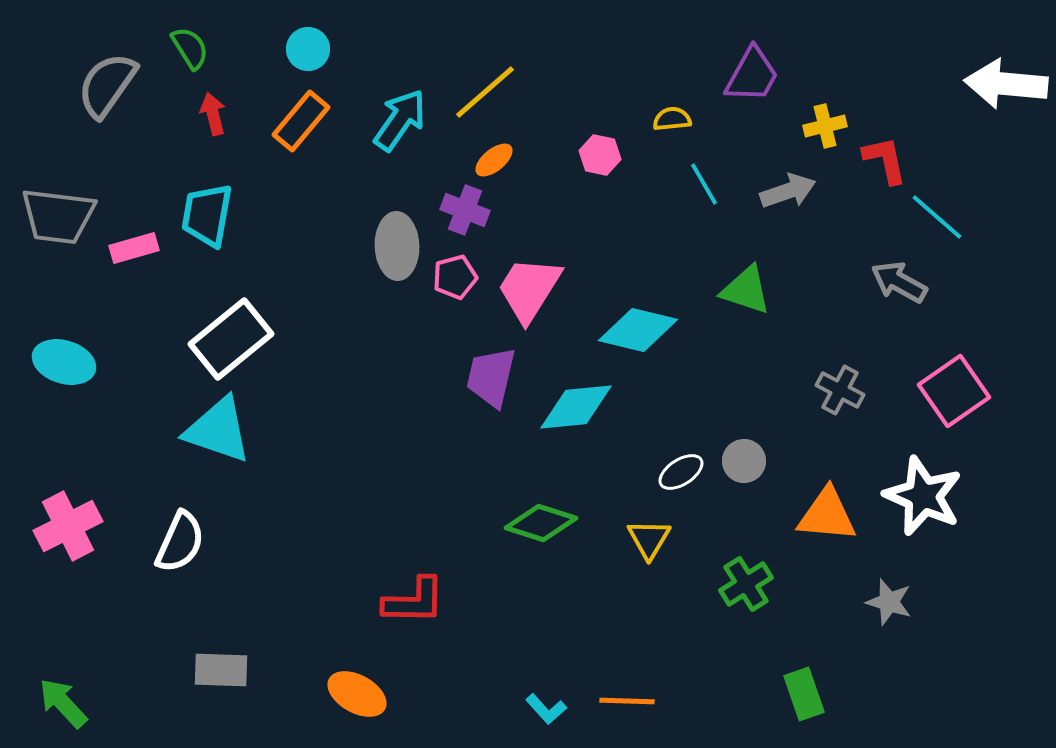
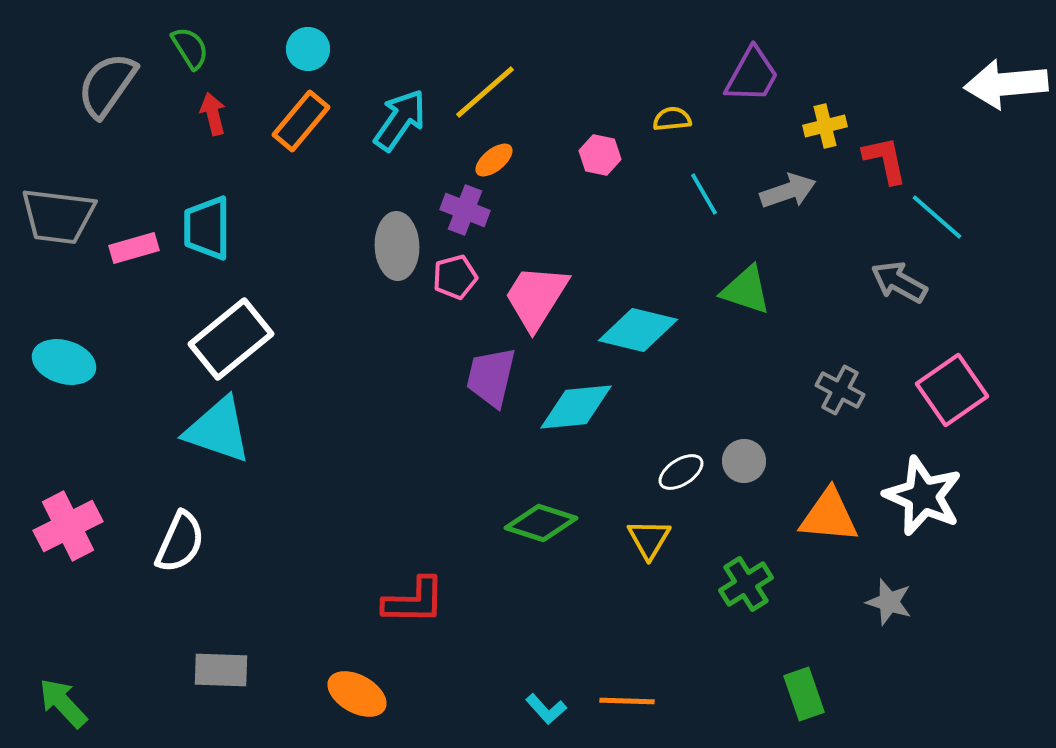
white arrow at (1006, 84): rotated 10 degrees counterclockwise
cyan line at (704, 184): moved 10 px down
cyan trapezoid at (207, 215): moved 13 px down; rotated 10 degrees counterclockwise
pink trapezoid at (529, 289): moved 7 px right, 8 px down
pink square at (954, 391): moved 2 px left, 1 px up
orange triangle at (827, 515): moved 2 px right, 1 px down
